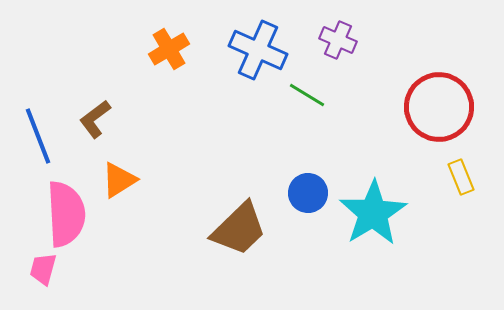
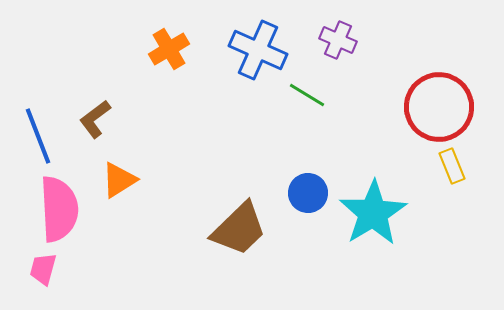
yellow rectangle: moved 9 px left, 11 px up
pink semicircle: moved 7 px left, 5 px up
